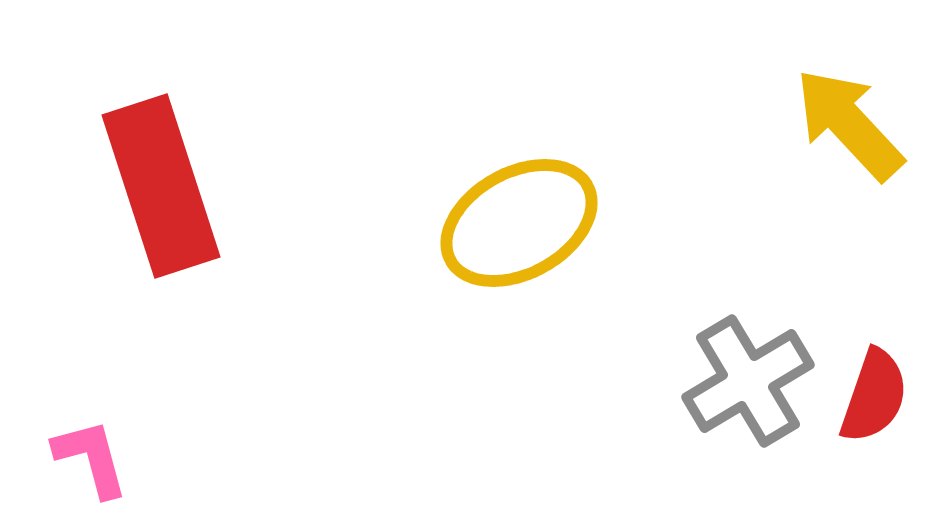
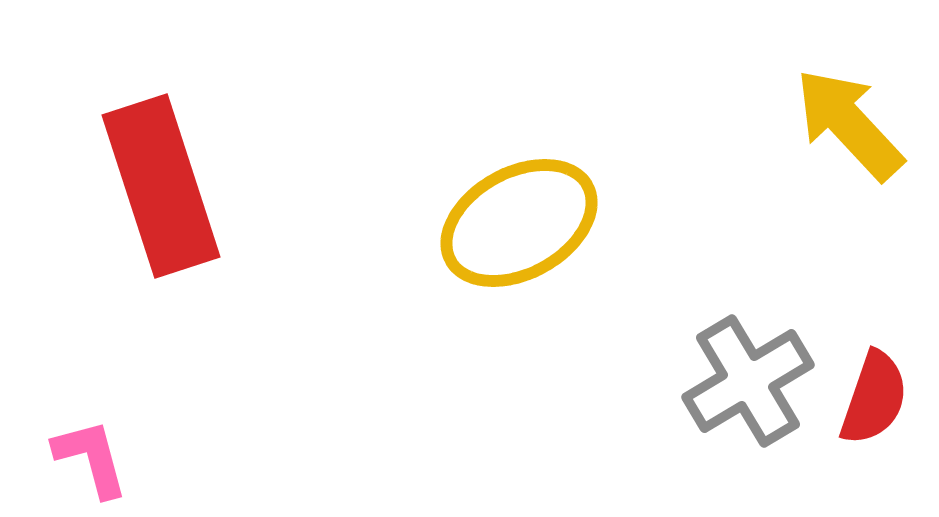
red semicircle: moved 2 px down
